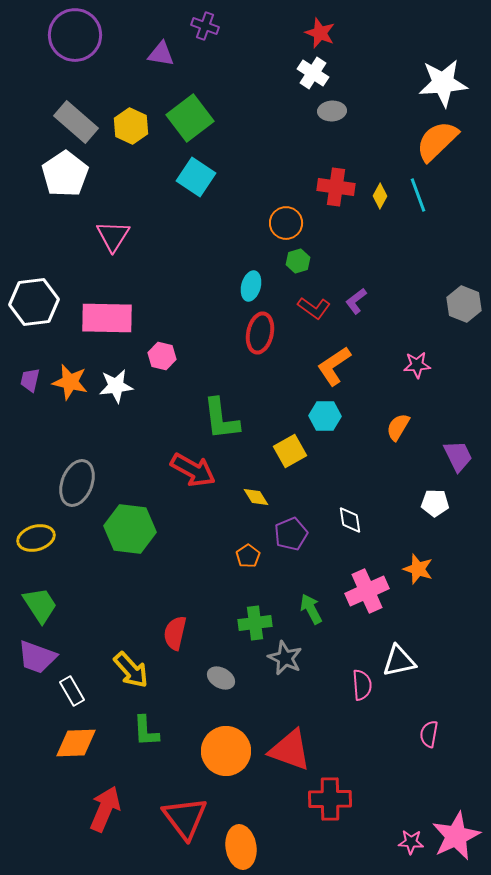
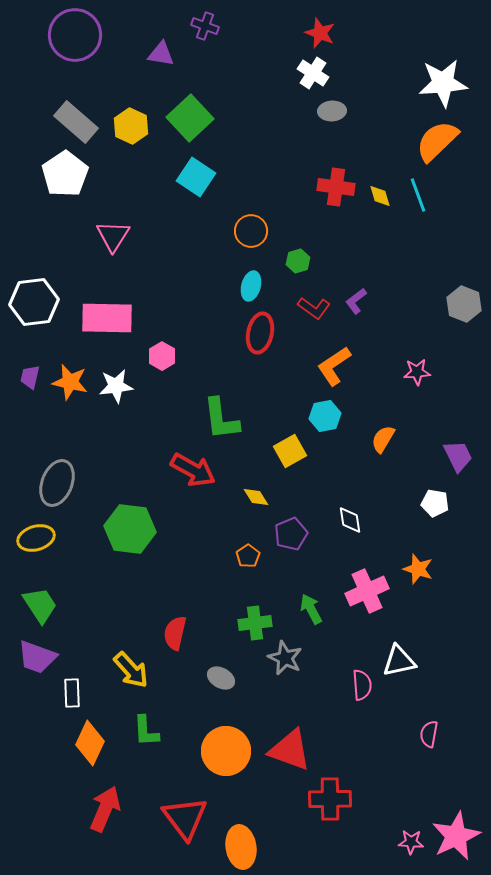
green square at (190, 118): rotated 6 degrees counterclockwise
yellow diamond at (380, 196): rotated 45 degrees counterclockwise
orange circle at (286, 223): moved 35 px left, 8 px down
pink hexagon at (162, 356): rotated 16 degrees clockwise
pink star at (417, 365): moved 7 px down
purple trapezoid at (30, 380): moved 3 px up
cyan hexagon at (325, 416): rotated 12 degrees counterclockwise
orange semicircle at (398, 427): moved 15 px left, 12 px down
gray ellipse at (77, 483): moved 20 px left
white pentagon at (435, 503): rotated 8 degrees clockwise
white rectangle at (72, 691): moved 2 px down; rotated 28 degrees clockwise
orange diamond at (76, 743): moved 14 px right; rotated 63 degrees counterclockwise
